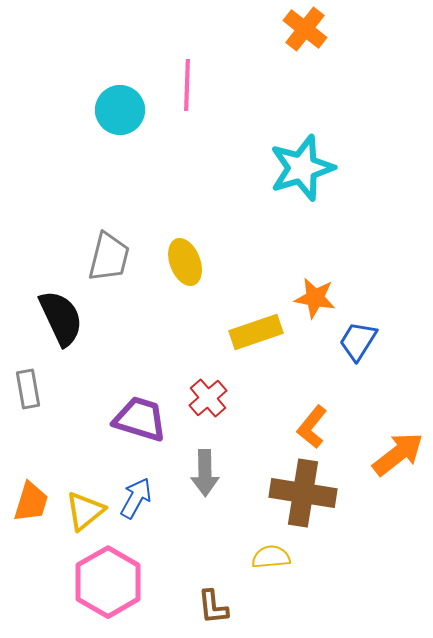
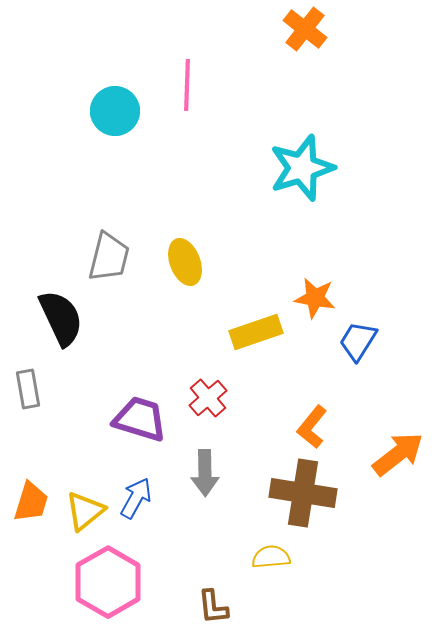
cyan circle: moved 5 px left, 1 px down
